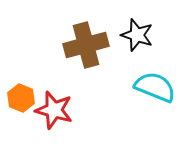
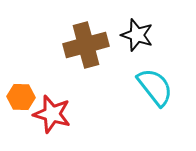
cyan semicircle: rotated 30 degrees clockwise
orange hexagon: moved 1 px up; rotated 20 degrees counterclockwise
red star: moved 2 px left, 4 px down
